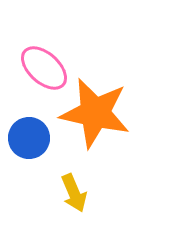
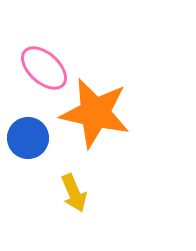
blue circle: moved 1 px left
